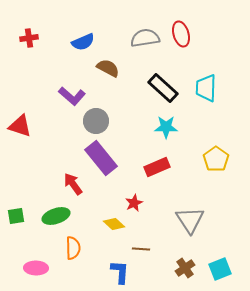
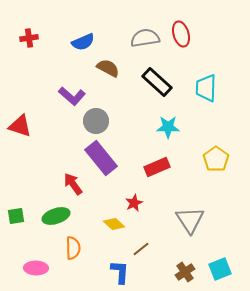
black rectangle: moved 6 px left, 6 px up
cyan star: moved 2 px right
brown line: rotated 42 degrees counterclockwise
brown cross: moved 4 px down
